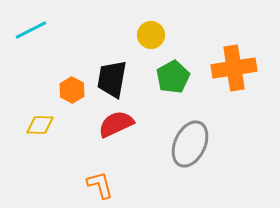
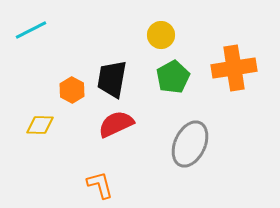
yellow circle: moved 10 px right
